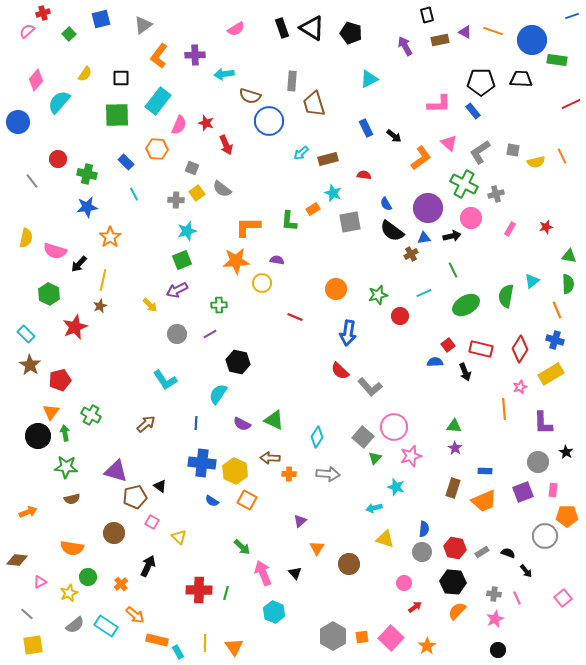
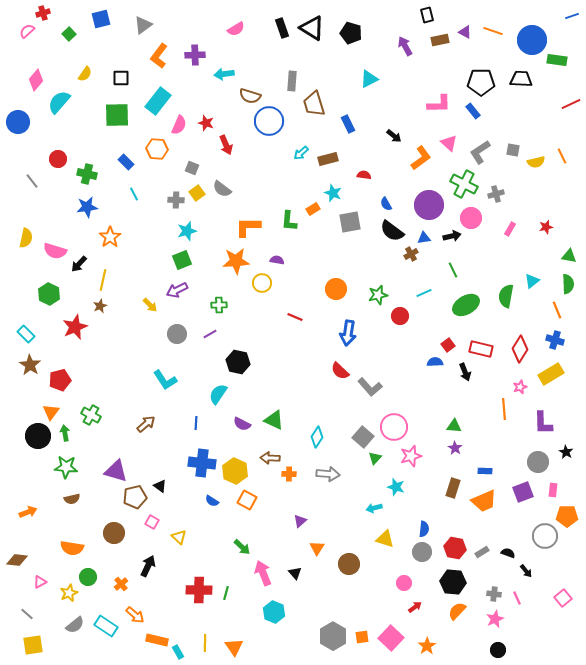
blue rectangle at (366, 128): moved 18 px left, 4 px up
purple circle at (428, 208): moved 1 px right, 3 px up
